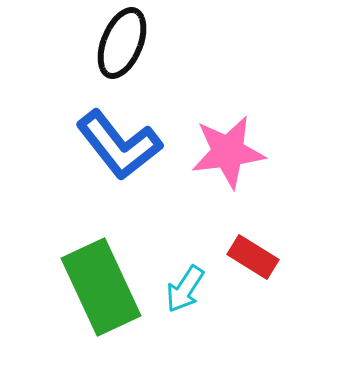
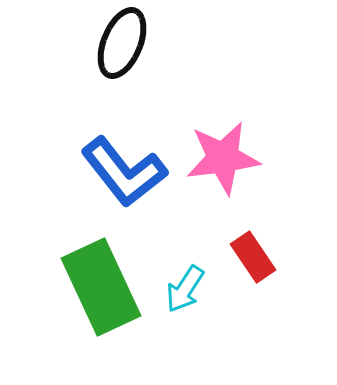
blue L-shape: moved 5 px right, 27 px down
pink star: moved 5 px left, 6 px down
red rectangle: rotated 24 degrees clockwise
